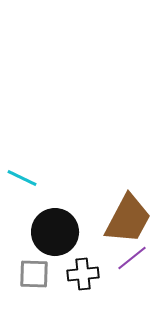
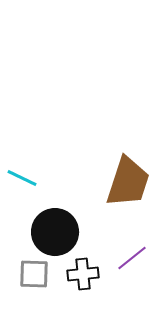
brown trapezoid: moved 37 px up; rotated 10 degrees counterclockwise
